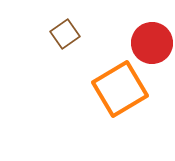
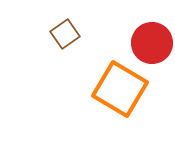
orange square: rotated 28 degrees counterclockwise
